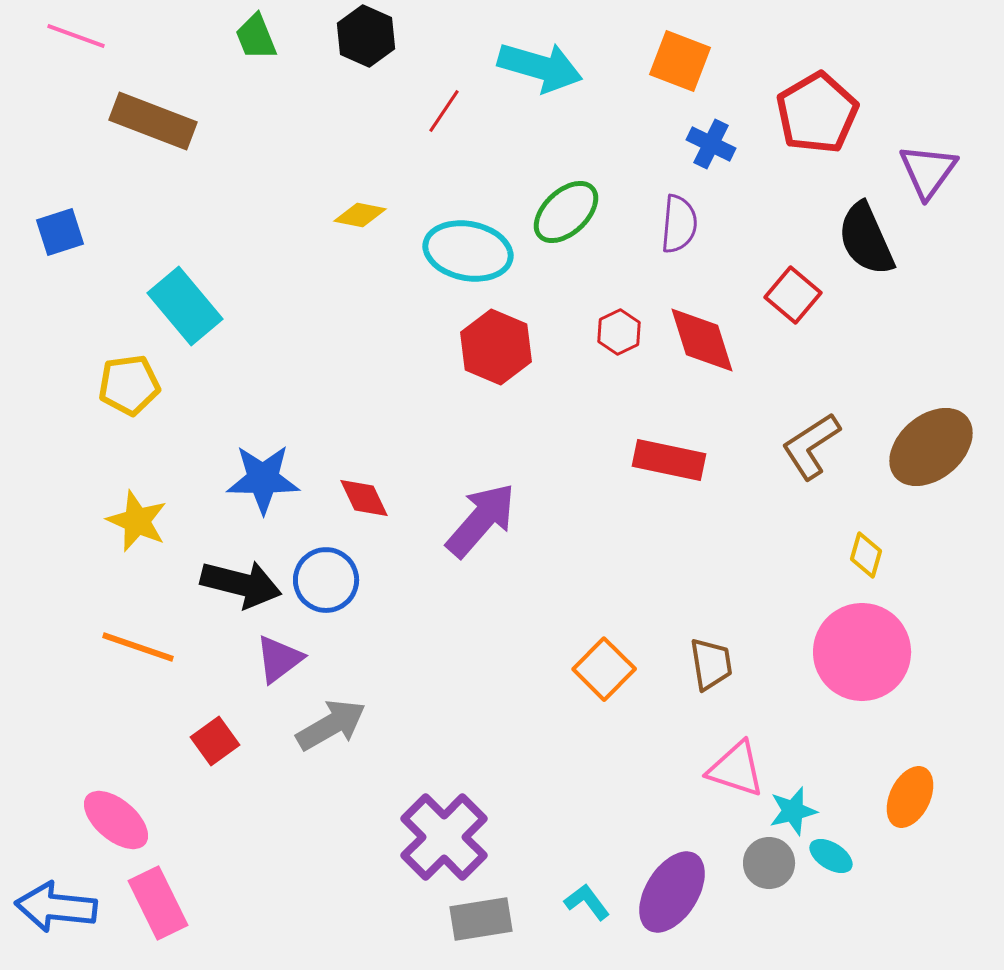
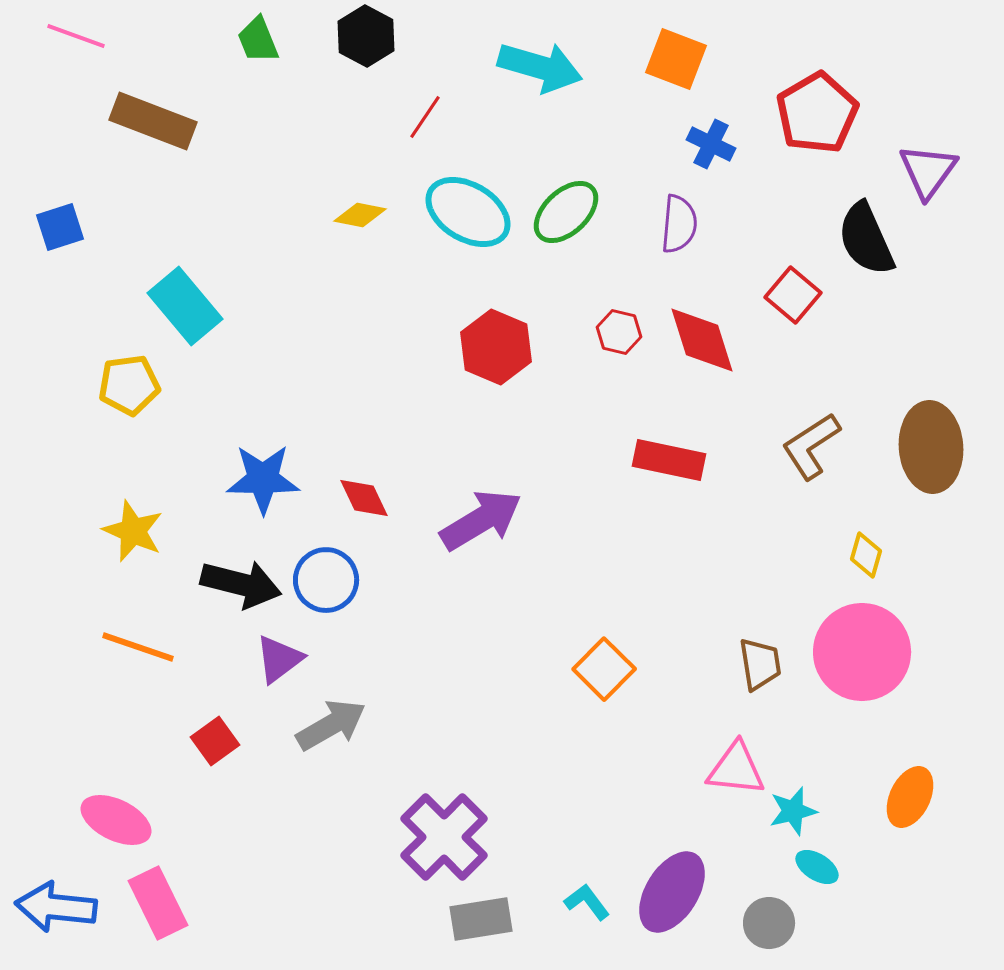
black hexagon at (366, 36): rotated 4 degrees clockwise
green trapezoid at (256, 37): moved 2 px right, 3 px down
orange square at (680, 61): moved 4 px left, 2 px up
red line at (444, 111): moved 19 px left, 6 px down
blue square at (60, 232): moved 5 px up
cyan ellipse at (468, 251): moved 39 px up; rotated 20 degrees clockwise
red hexagon at (619, 332): rotated 21 degrees counterclockwise
brown ellipse at (931, 447): rotated 54 degrees counterclockwise
purple arrow at (481, 520): rotated 18 degrees clockwise
yellow star at (137, 521): moved 4 px left, 10 px down
brown trapezoid at (711, 664): moved 49 px right
pink triangle at (736, 769): rotated 12 degrees counterclockwise
pink ellipse at (116, 820): rotated 14 degrees counterclockwise
cyan ellipse at (831, 856): moved 14 px left, 11 px down
gray circle at (769, 863): moved 60 px down
